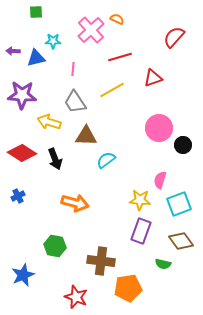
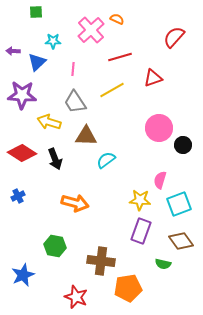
blue triangle: moved 1 px right, 4 px down; rotated 30 degrees counterclockwise
